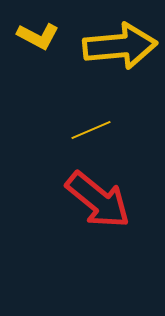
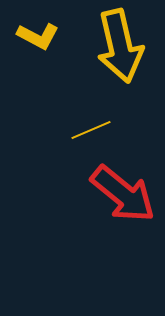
yellow arrow: rotated 82 degrees clockwise
red arrow: moved 25 px right, 6 px up
